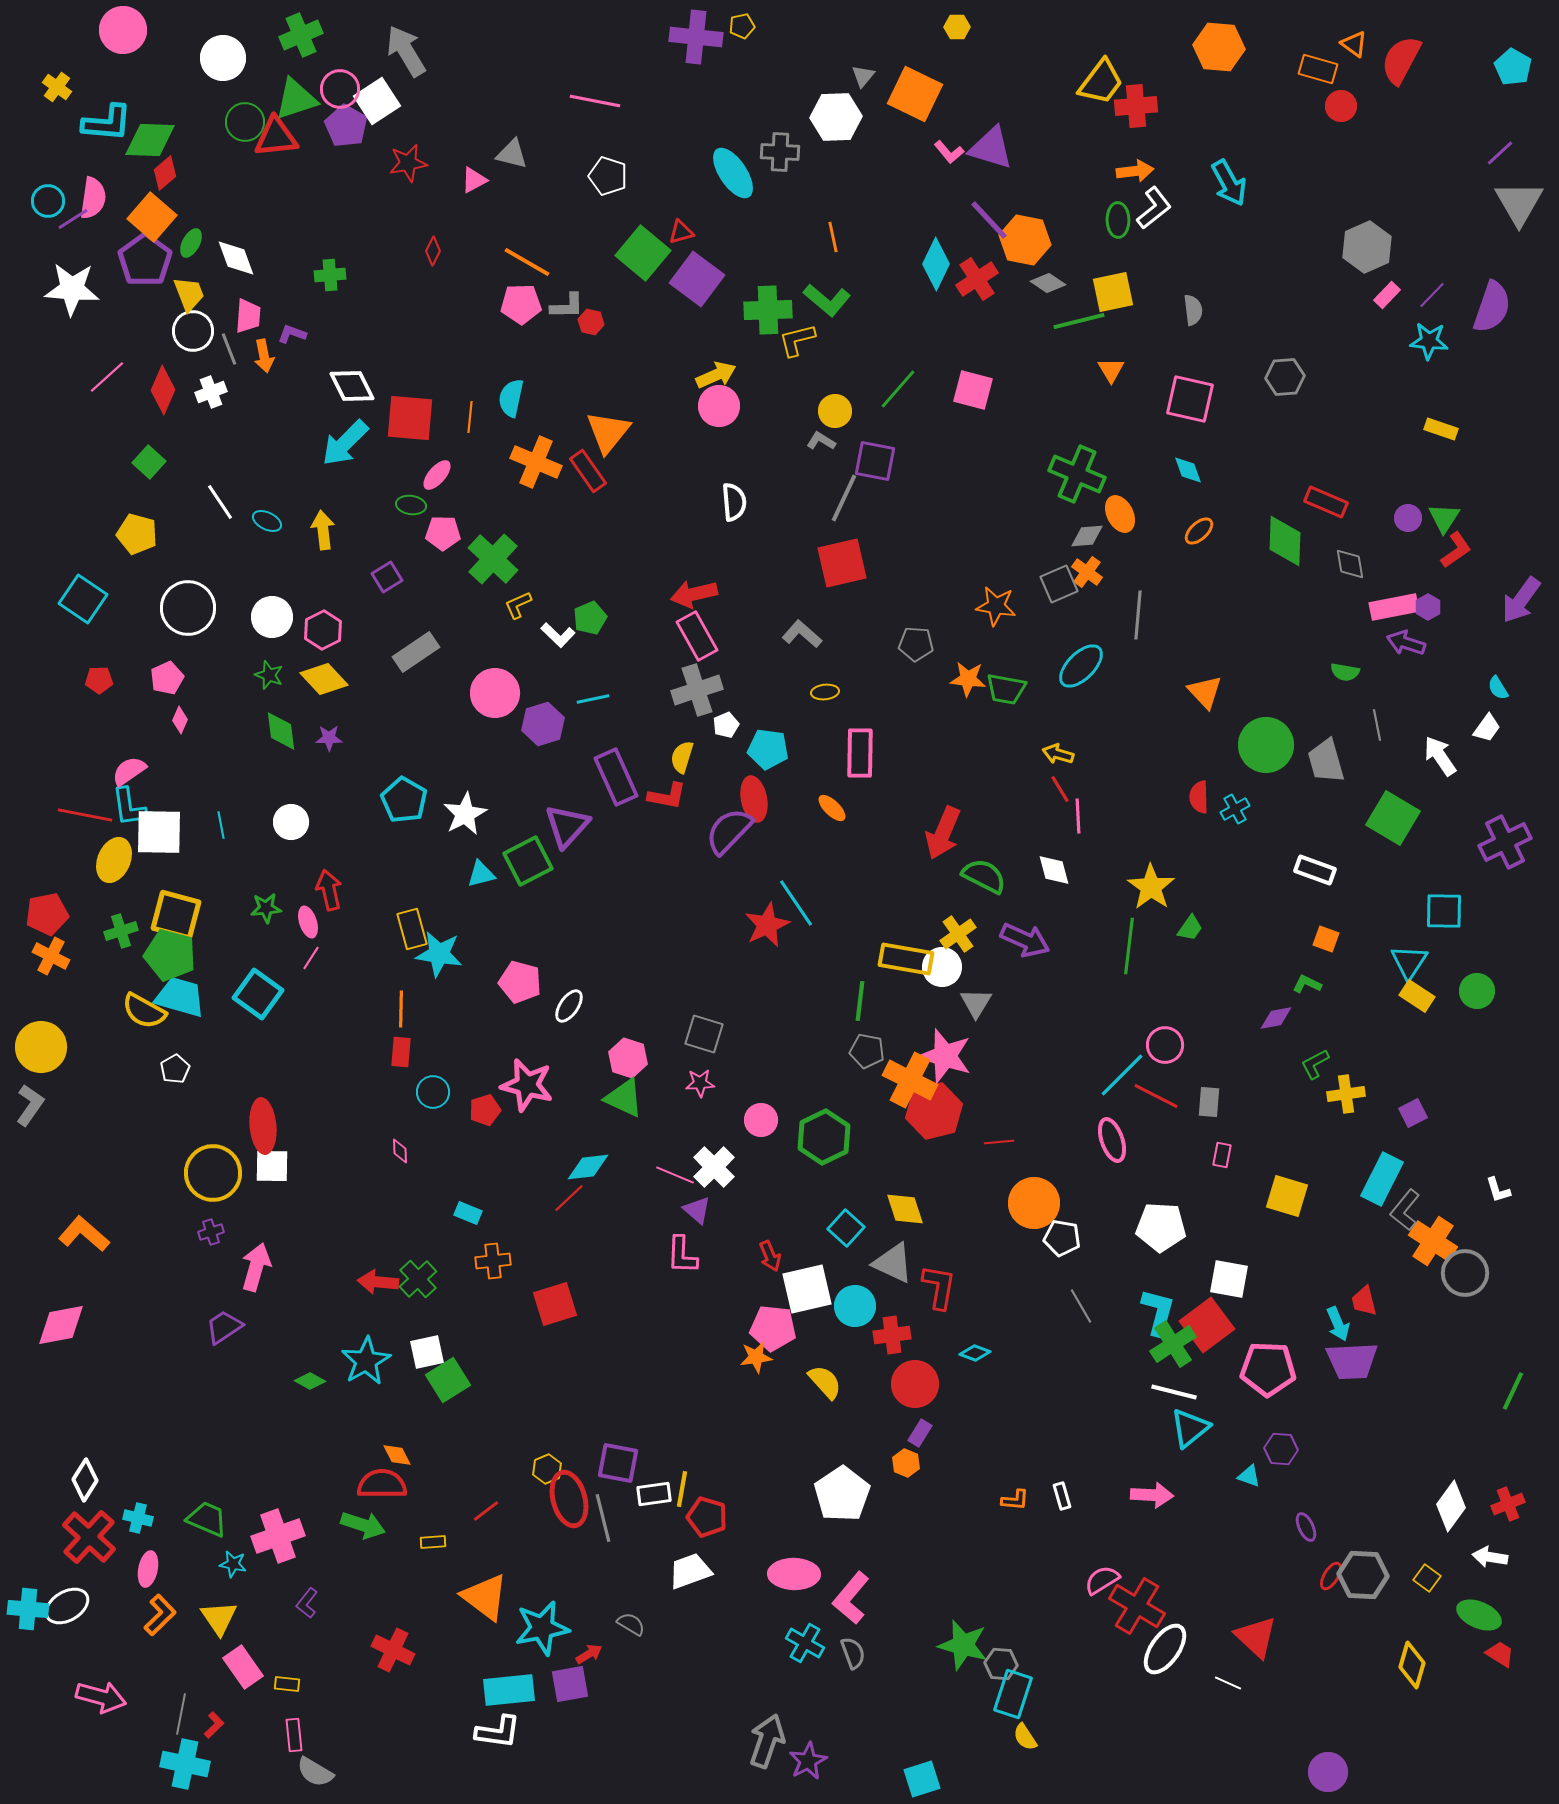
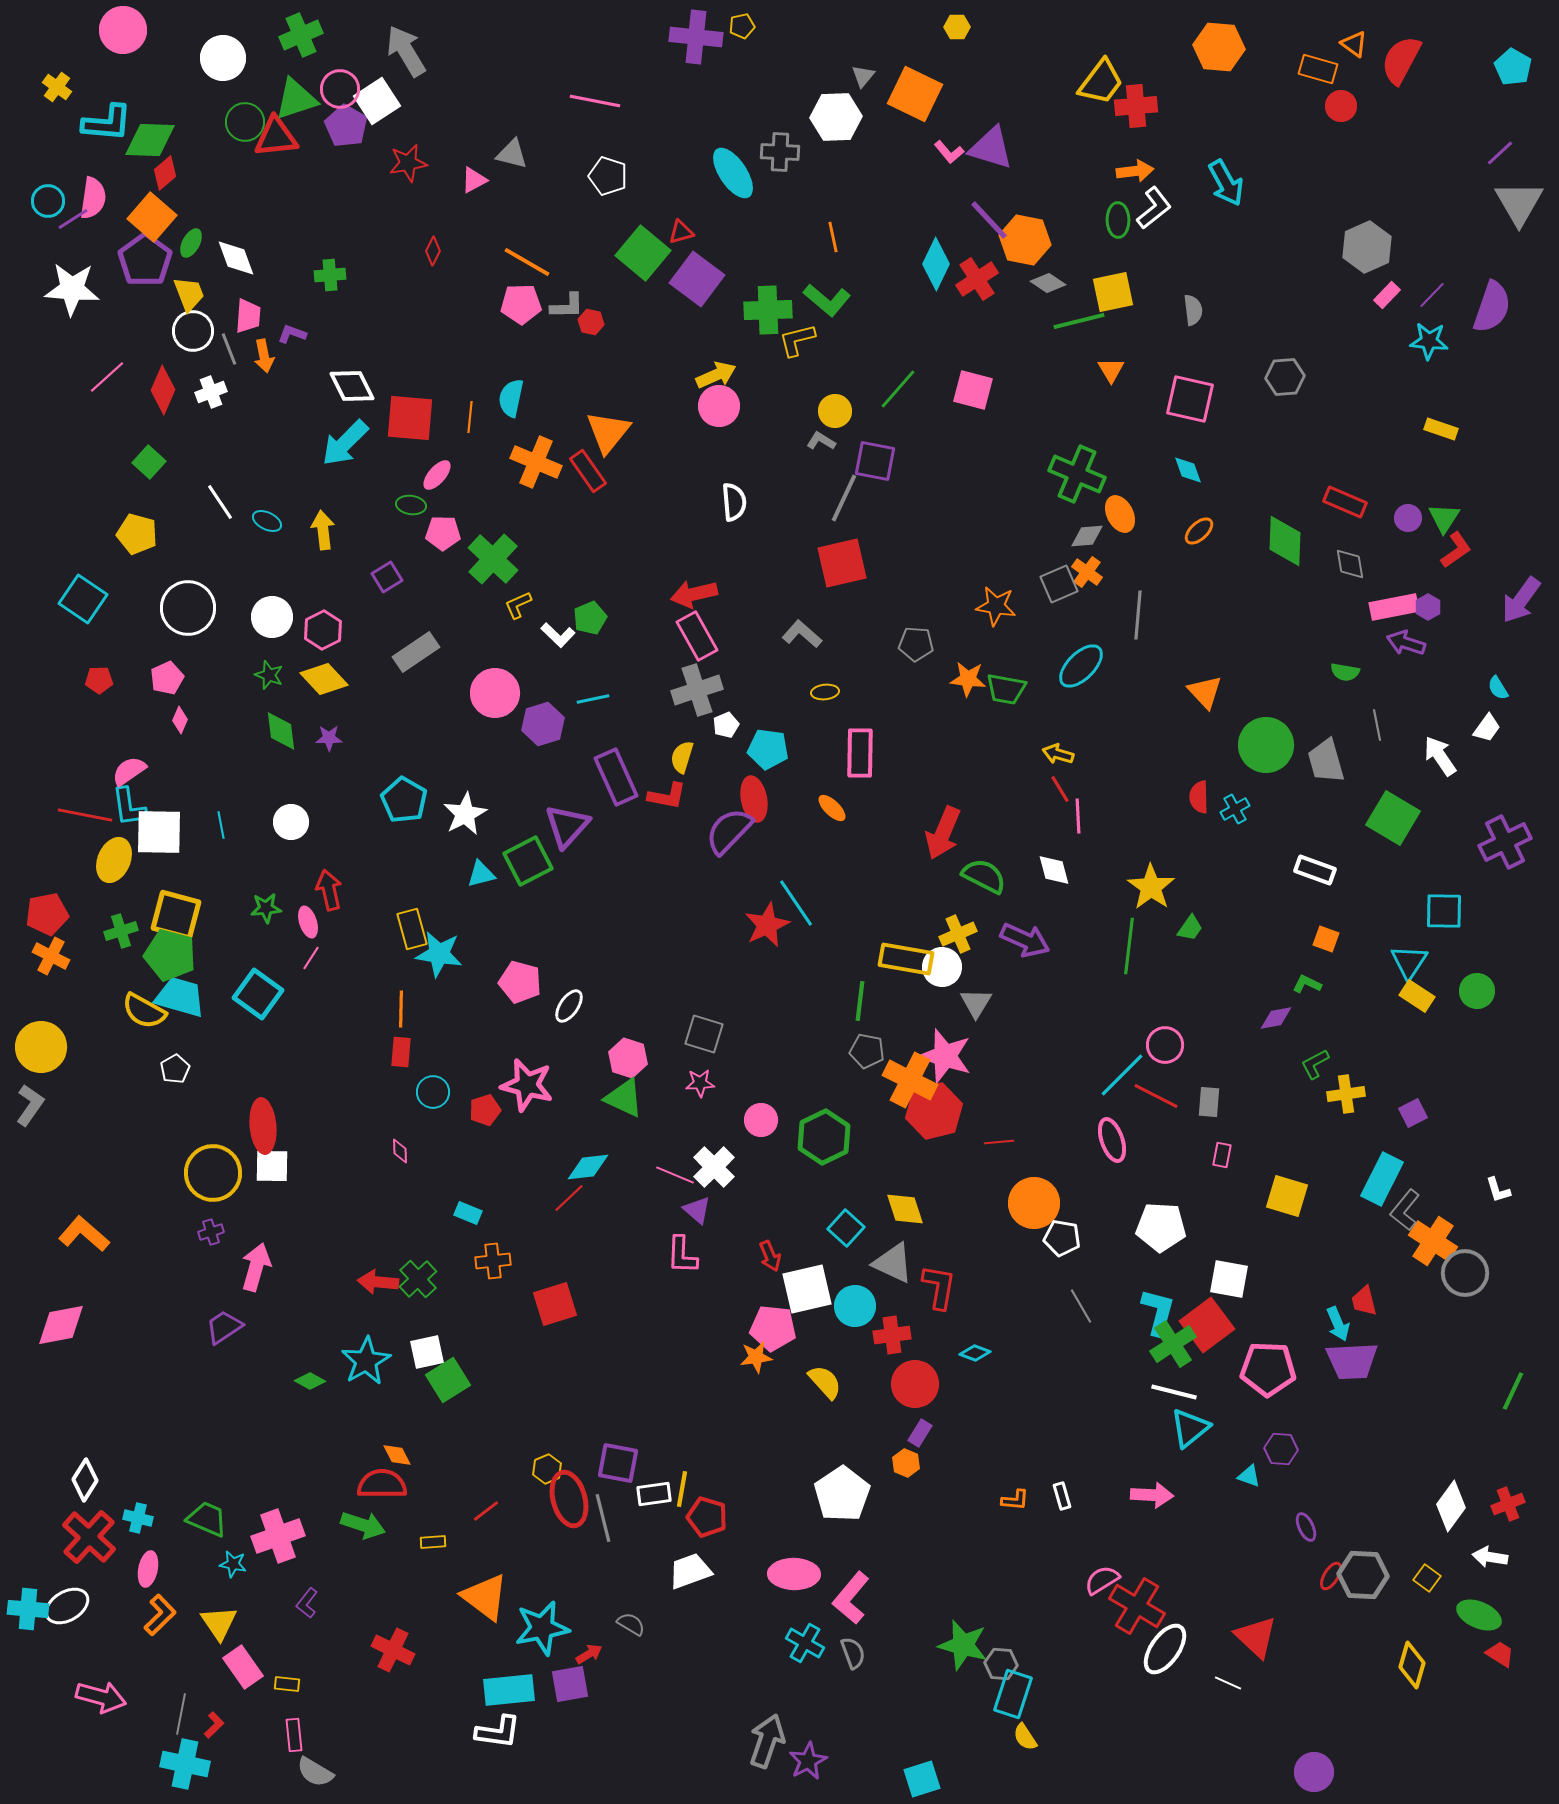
cyan arrow at (1229, 183): moved 3 px left
red rectangle at (1326, 502): moved 19 px right
yellow cross at (958, 934): rotated 12 degrees clockwise
yellow triangle at (219, 1618): moved 5 px down
purple circle at (1328, 1772): moved 14 px left
